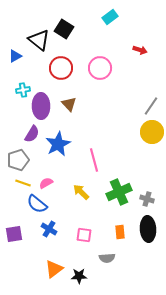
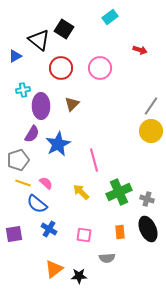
brown triangle: moved 3 px right; rotated 28 degrees clockwise
yellow circle: moved 1 px left, 1 px up
pink semicircle: rotated 72 degrees clockwise
black ellipse: rotated 20 degrees counterclockwise
